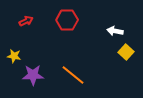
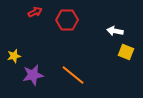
red arrow: moved 9 px right, 9 px up
yellow square: rotated 21 degrees counterclockwise
yellow star: rotated 24 degrees counterclockwise
purple star: rotated 10 degrees counterclockwise
